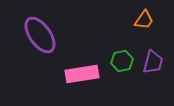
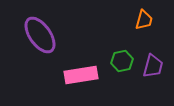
orange trapezoid: rotated 20 degrees counterclockwise
purple trapezoid: moved 4 px down
pink rectangle: moved 1 px left, 1 px down
